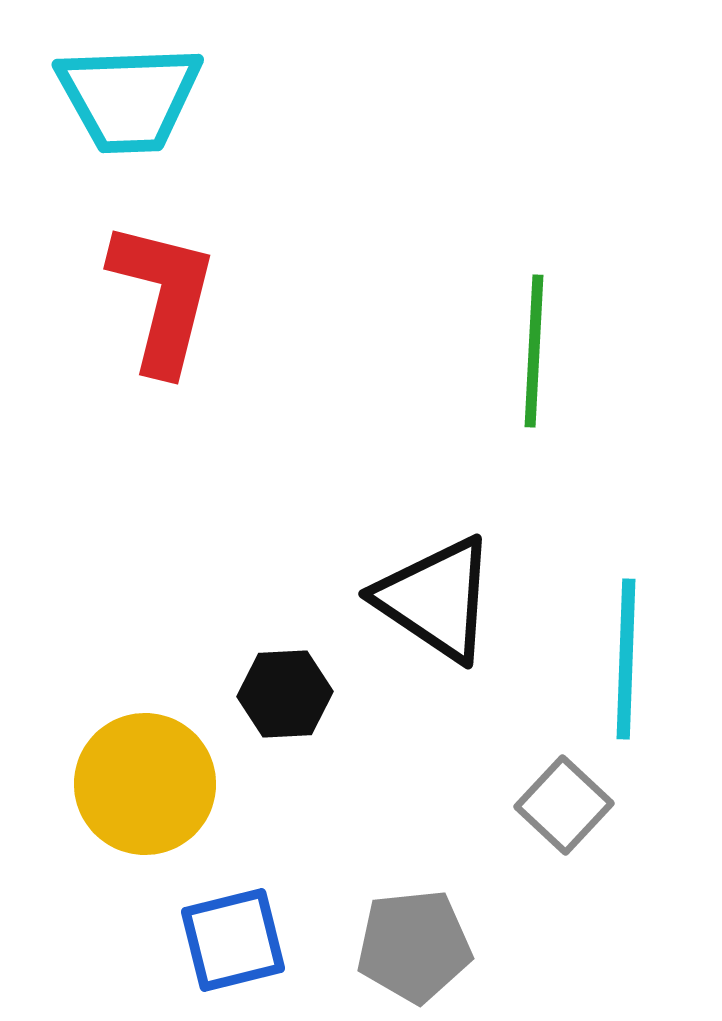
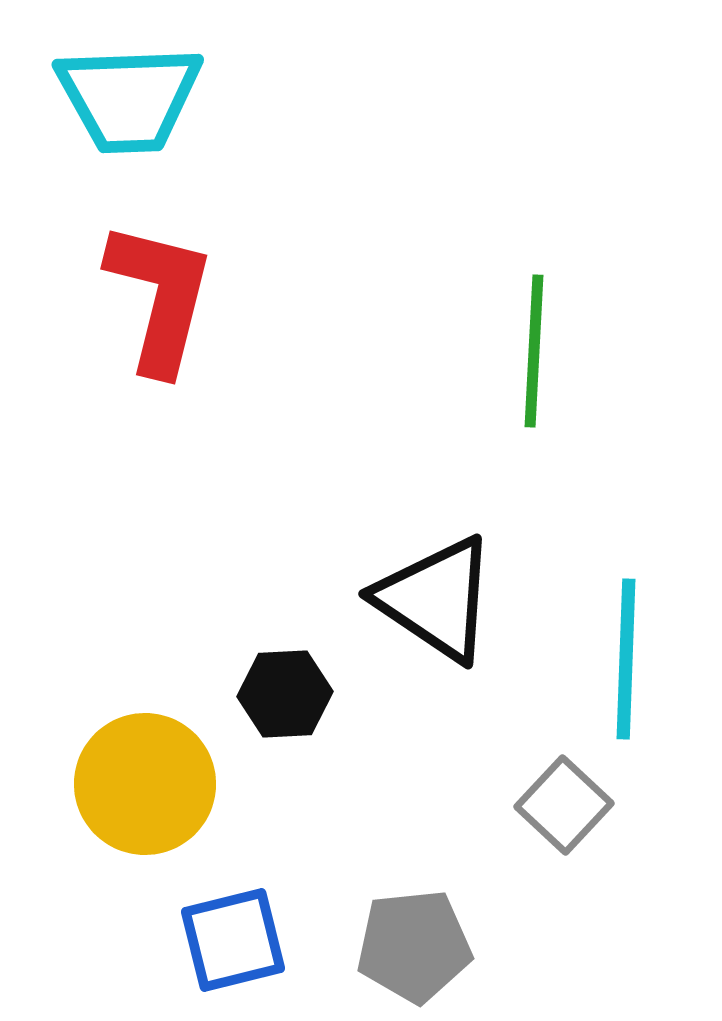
red L-shape: moved 3 px left
